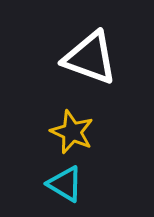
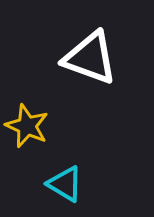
yellow star: moved 45 px left, 6 px up
